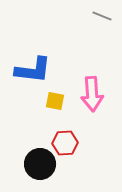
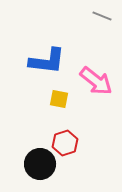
blue L-shape: moved 14 px right, 9 px up
pink arrow: moved 4 px right, 13 px up; rotated 48 degrees counterclockwise
yellow square: moved 4 px right, 2 px up
red hexagon: rotated 15 degrees counterclockwise
